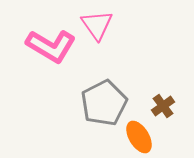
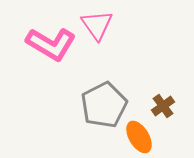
pink L-shape: moved 2 px up
gray pentagon: moved 2 px down
